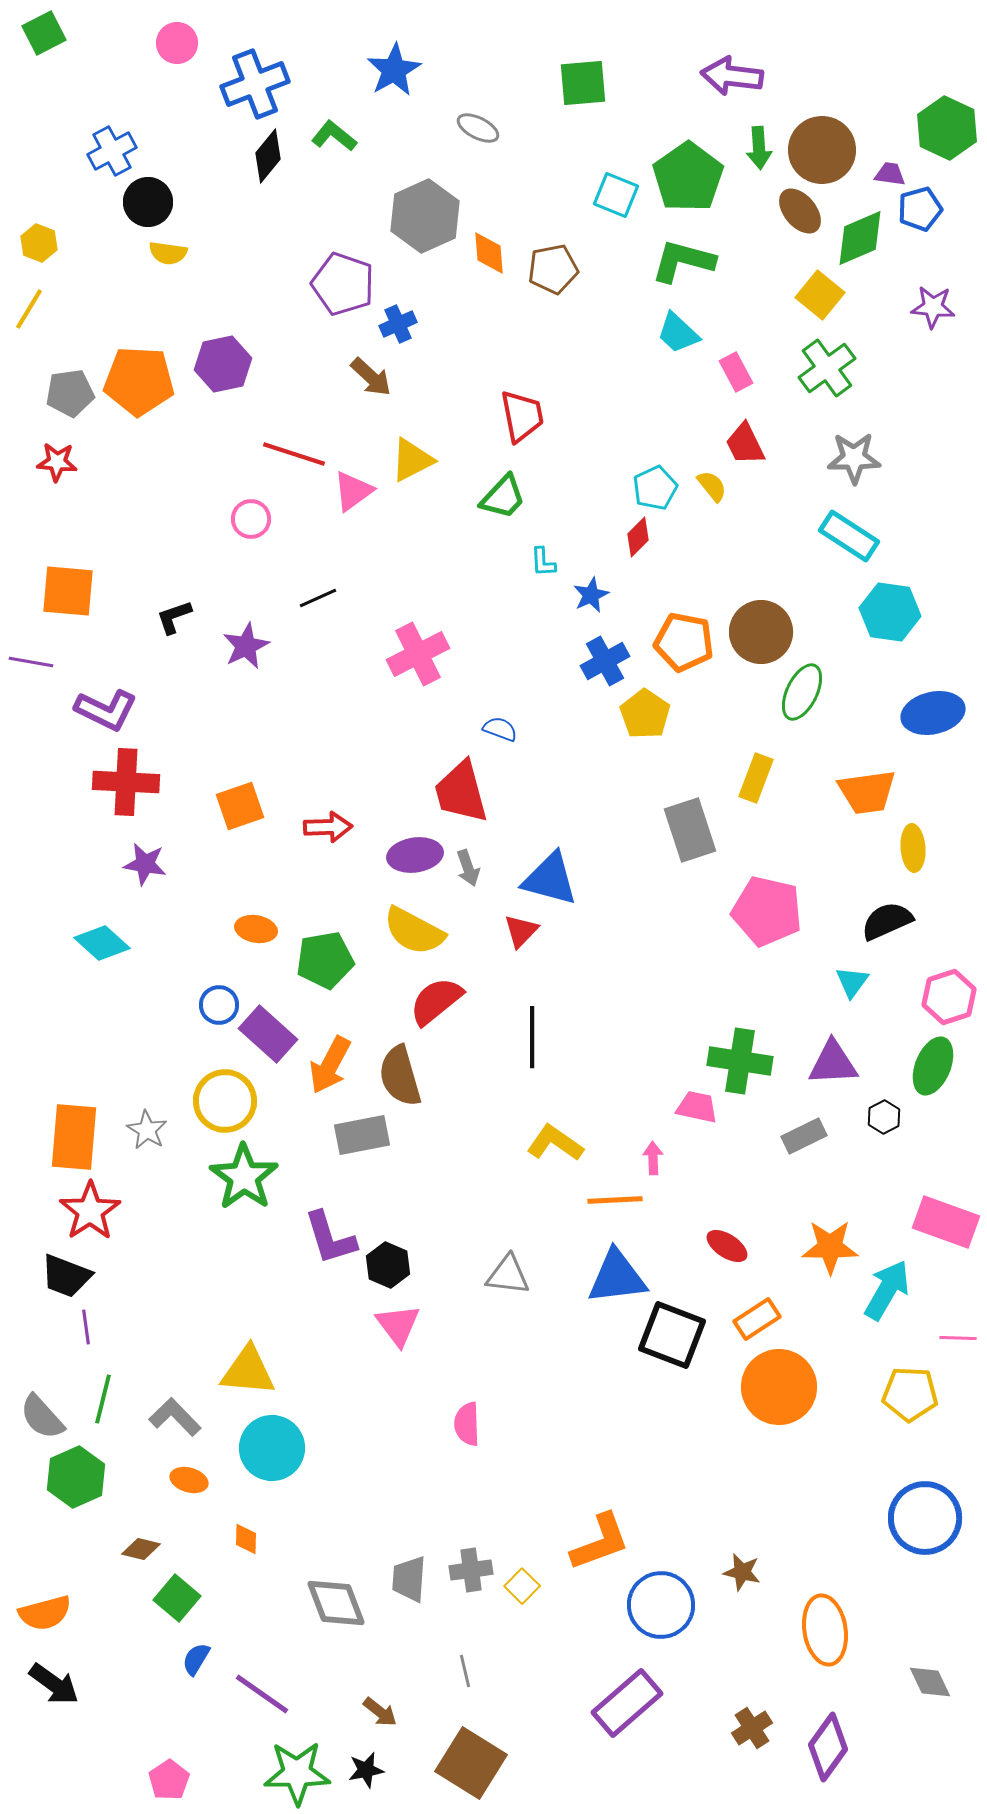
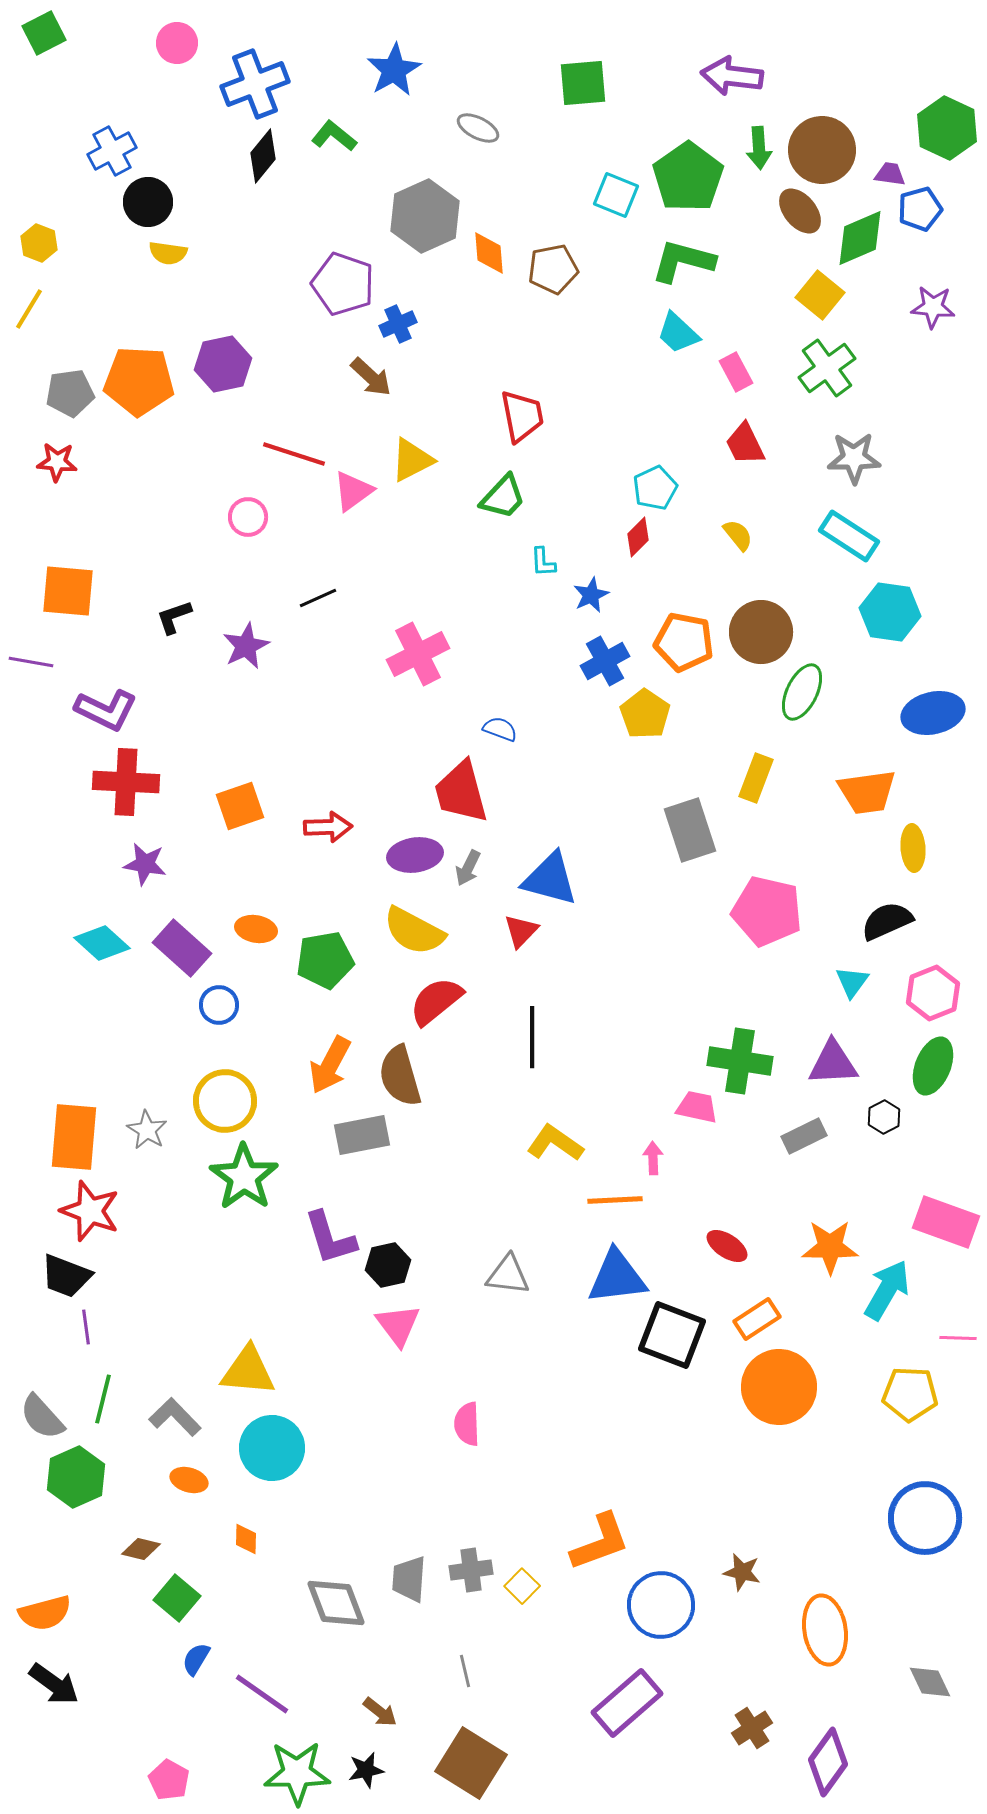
black diamond at (268, 156): moved 5 px left
yellow semicircle at (712, 486): moved 26 px right, 49 px down
pink circle at (251, 519): moved 3 px left, 2 px up
gray arrow at (468, 868): rotated 45 degrees clockwise
pink hexagon at (949, 997): moved 16 px left, 4 px up; rotated 4 degrees counterclockwise
purple rectangle at (268, 1034): moved 86 px left, 86 px up
red star at (90, 1211): rotated 18 degrees counterclockwise
black hexagon at (388, 1265): rotated 24 degrees clockwise
purple diamond at (828, 1747): moved 15 px down
pink pentagon at (169, 1780): rotated 9 degrees counterclockwise
